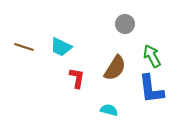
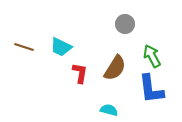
red L-shape: moved 3 px right, 5 px up
